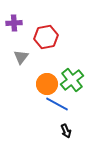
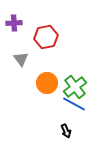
gray triangle: moved 2 px down; rotated 14 degrees counterclockwise
green cross: moved 3 px right, 7 px down
orange circle: moved 1 px up
blue line: moved 17 px right
